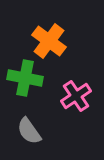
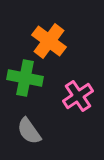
pink cross: moved 2 px right
